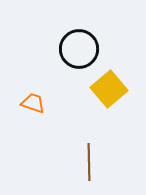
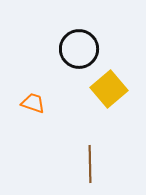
brown line: moved 1 px right, 2 px down
